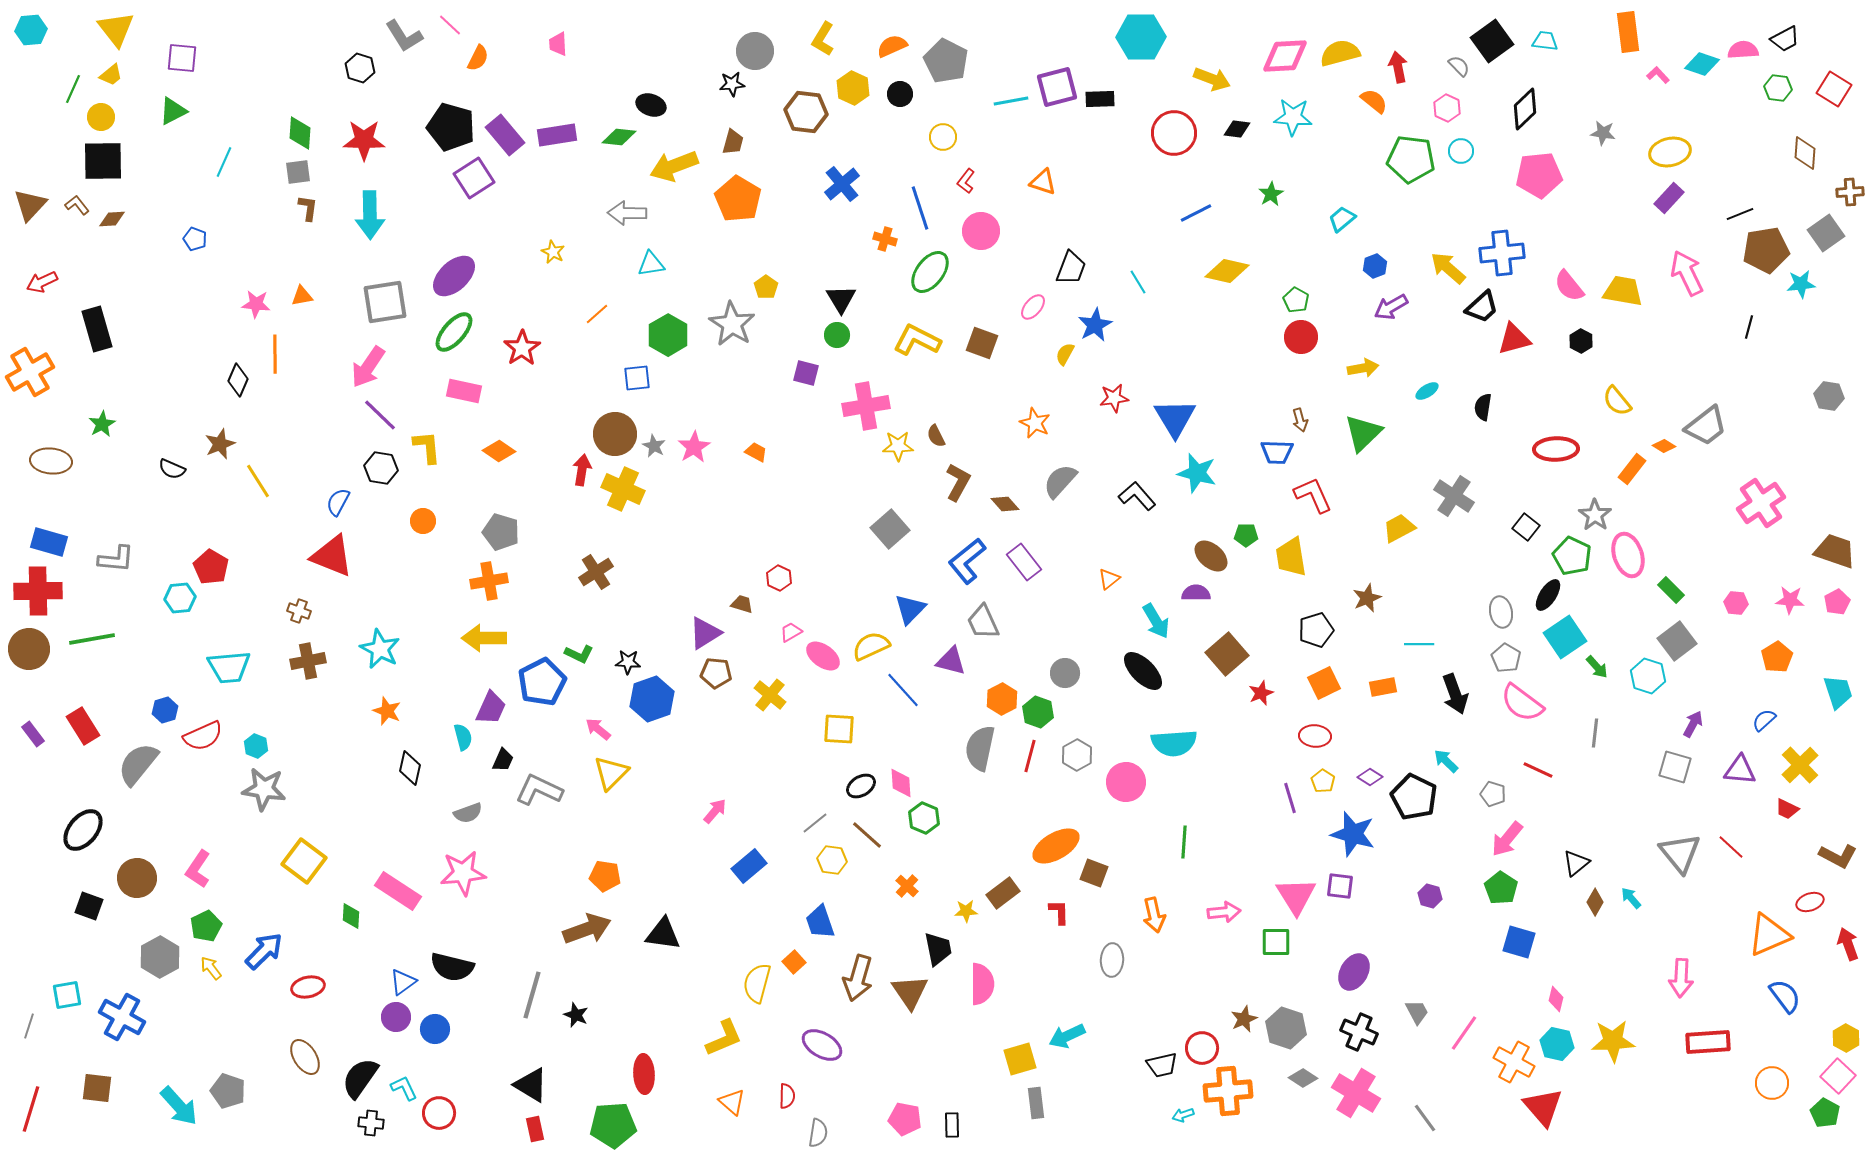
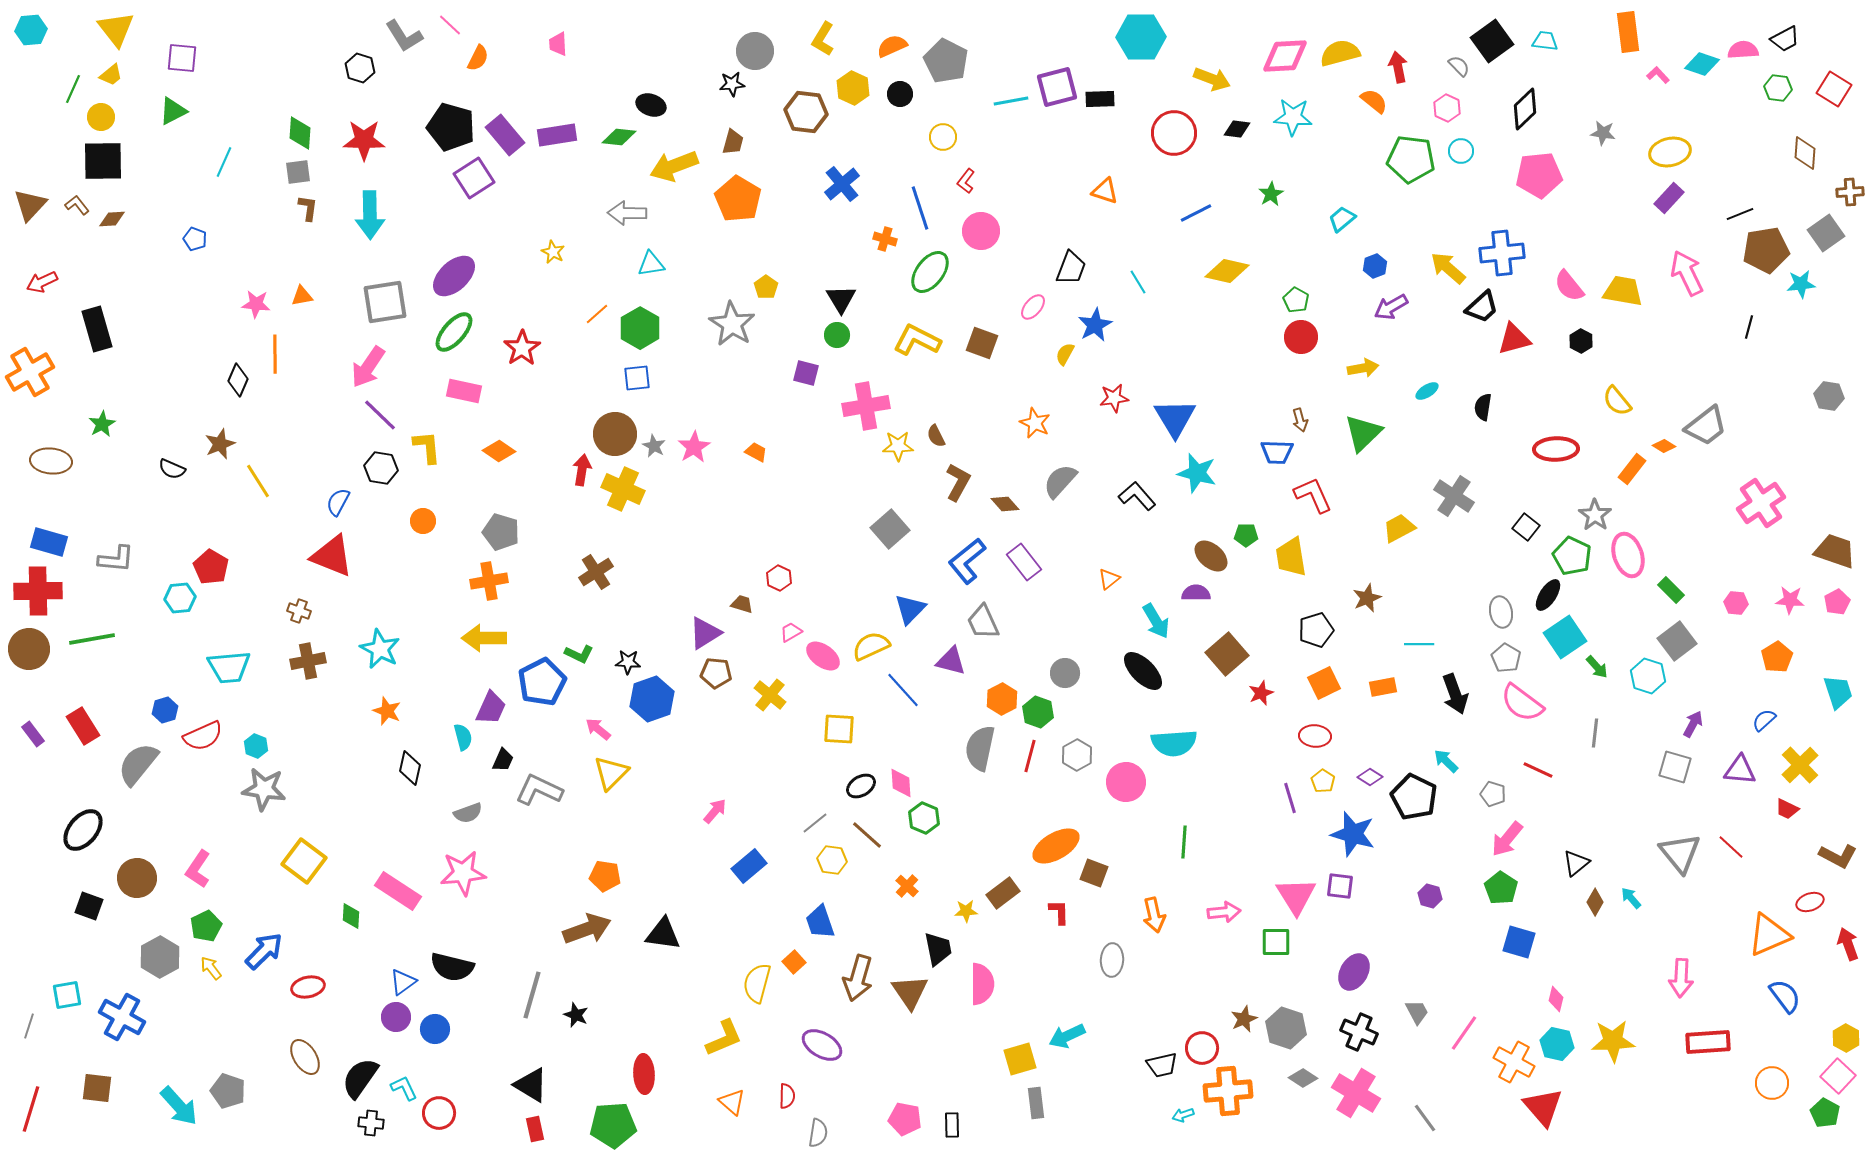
orange triangle at (1043, 182): moved 62 px right, 9 px down
green hexagon at (668, 335): moved 28 px left, 7 px up
